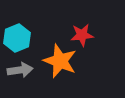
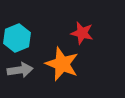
red star: moved 2 px up; rotated 20 degrees clockwise
orange star: moved 2 px right, 3 px down
